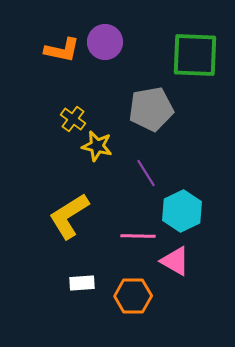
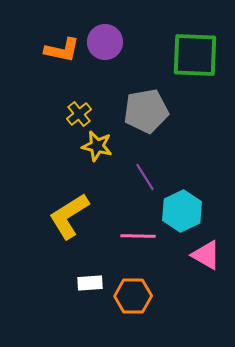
gray pentagon: moved 5 px left, 2 px down
yellow cross: moved 6 px right, 5 px up; rotated 15 degrees clockwise
purple line: moved 1 px left, 4 px down
pink triangle: moved 31 px right, 6 px up
white rectangle: moved 8 px right
